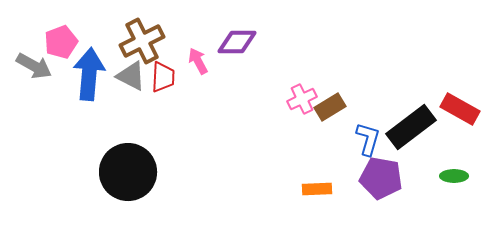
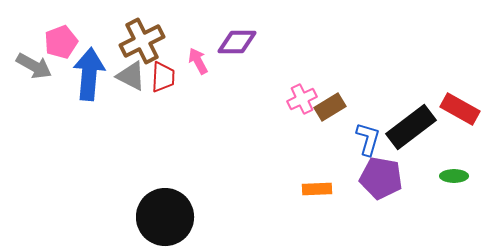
black circle: moved 37 px right, 45 px down
